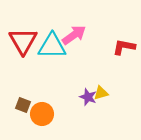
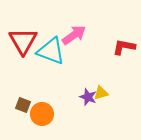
cyan triangle: moved 1 px left, 5 px down; rotated 20 degrees clockwise
